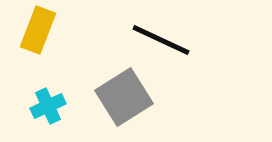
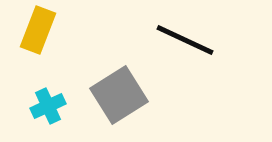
black line: moved 24 px right
gray square: moved 5 px left, 2 px up
